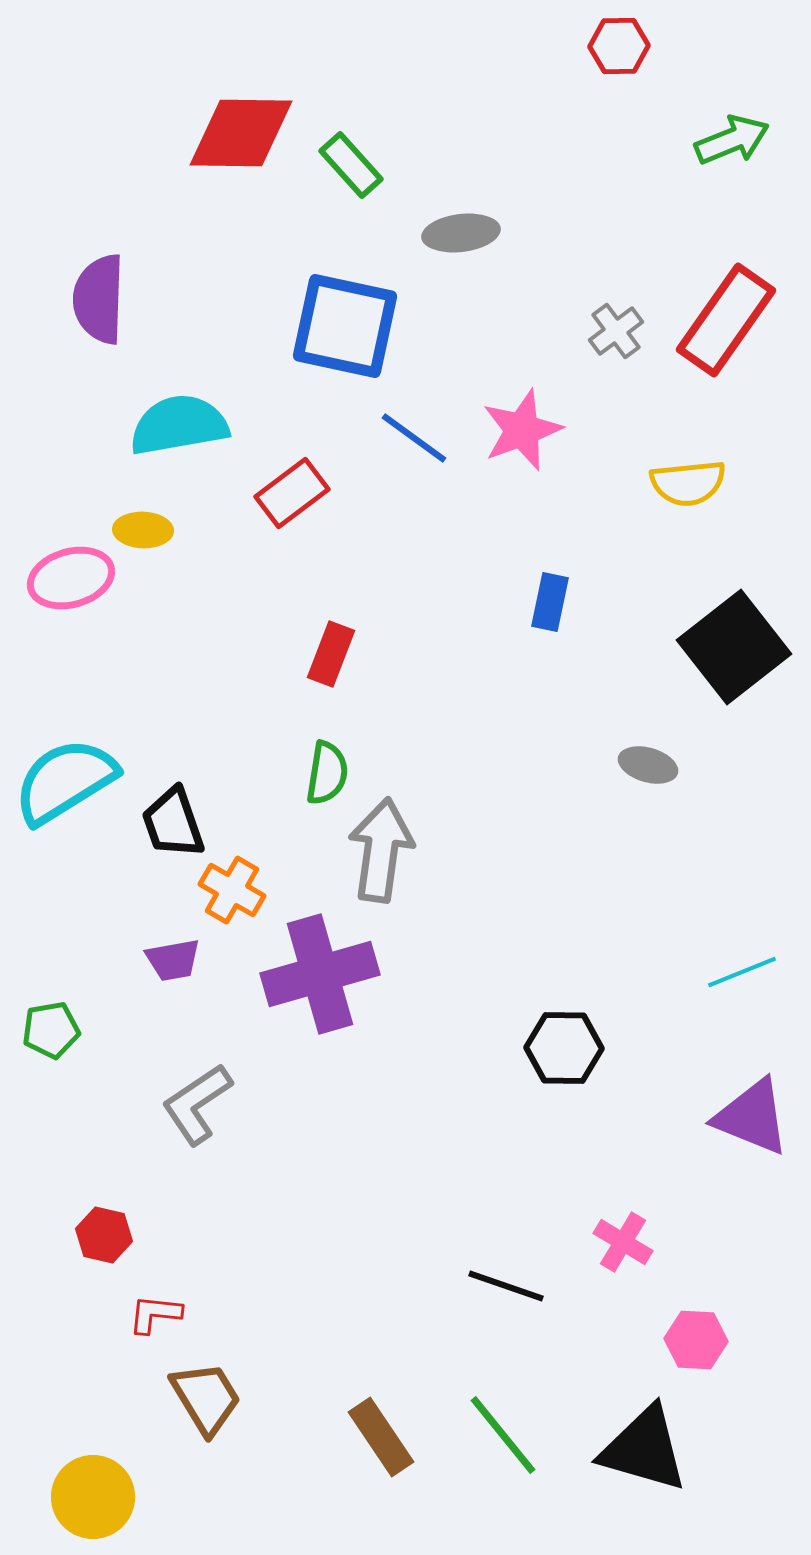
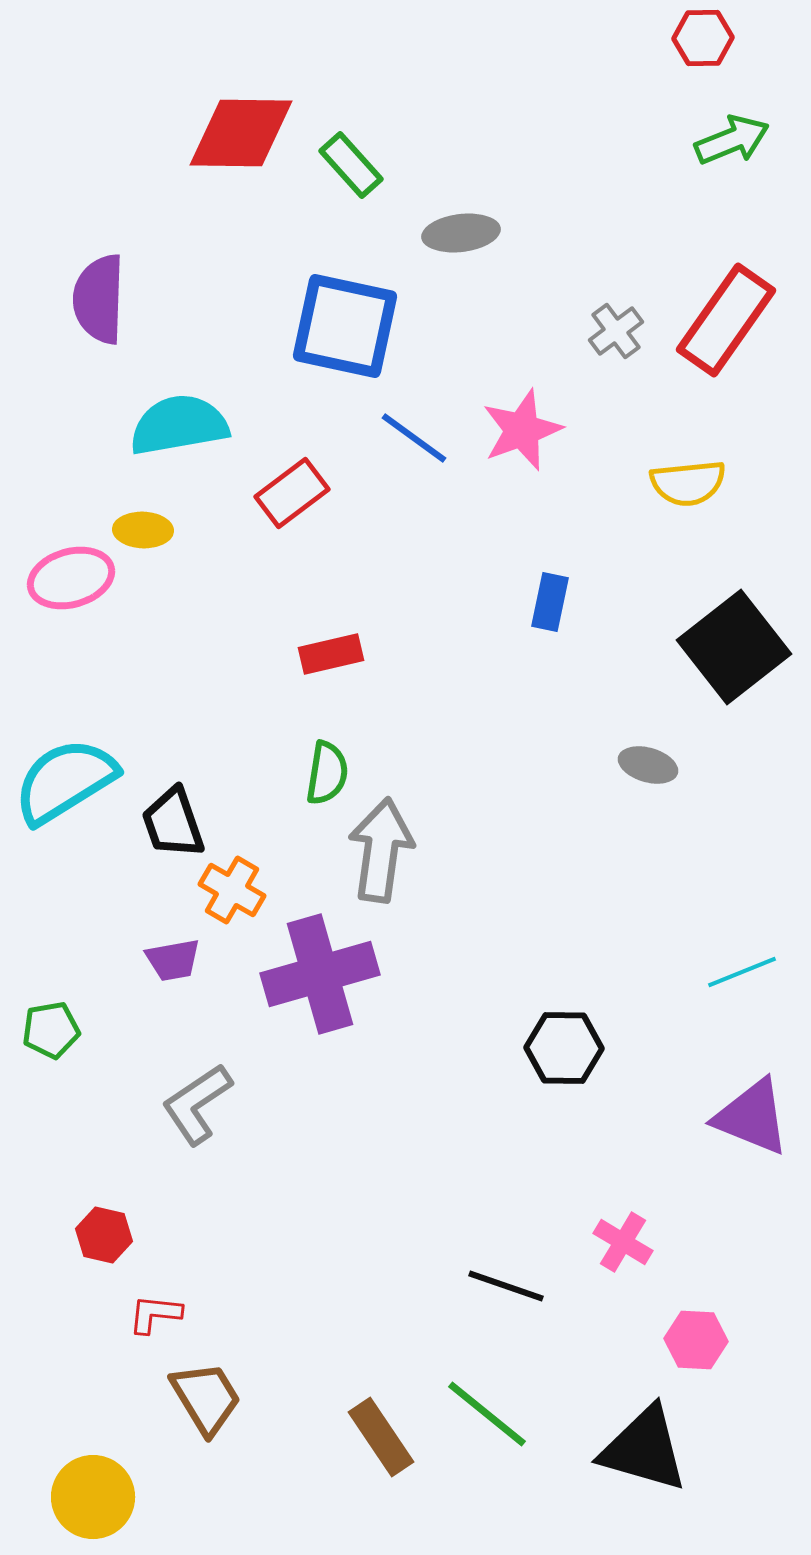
red hexagon at (619, 46): moved 84 px right, 8 px up
red rectangle at (331, 654): rotated 56 degrees clockwise
green line at (503, 1435): moved 16 px left, 21 px up; rotated 12 degrees counterclockwise
